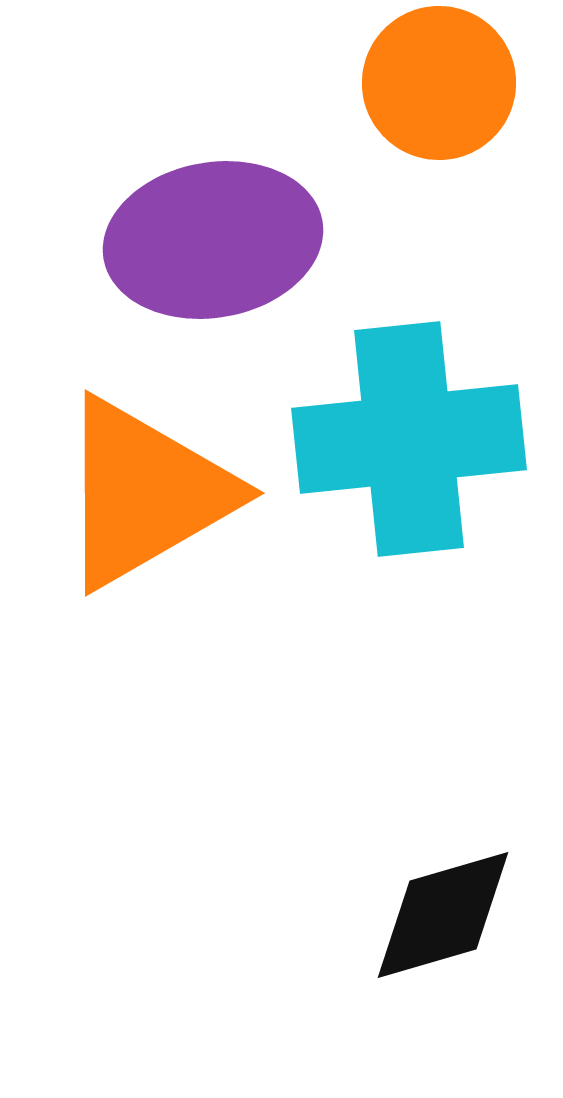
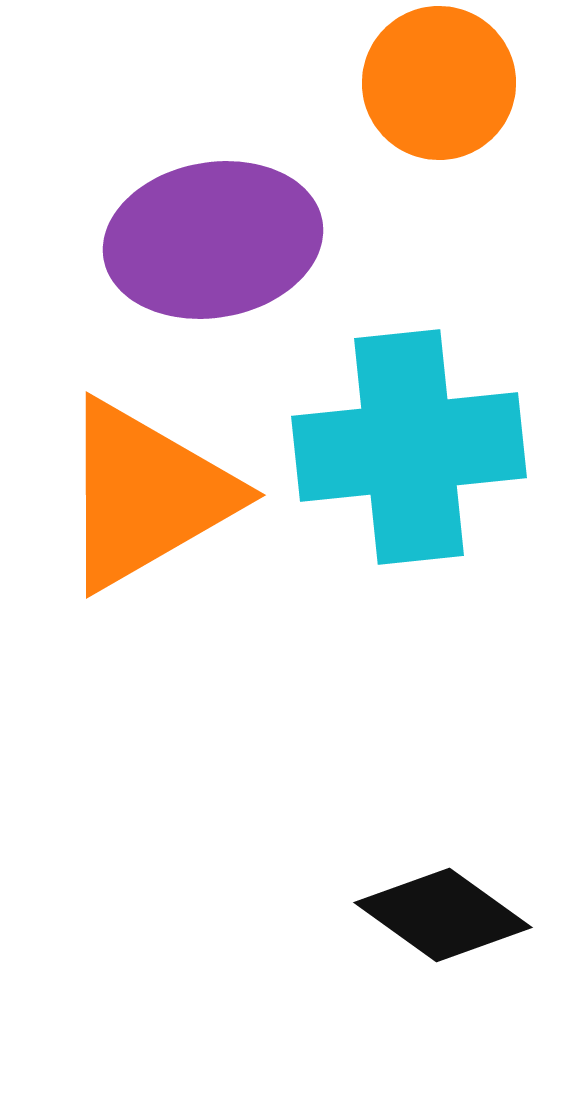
cyan cross: moved 8 px down
orange triangle: moved 1 px right, 2 px down
black diamond: rotated 52 degrees clockwise
